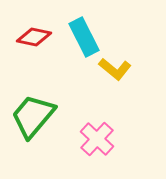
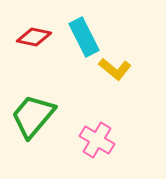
pink cross: moved 1 px down; rotated 12 degrees counterclockwise
